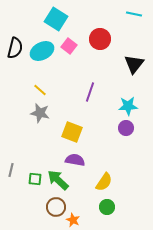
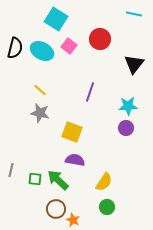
cyan ellipse: rotated 55 degrees clockwise
brown circle: moved 2 px down
